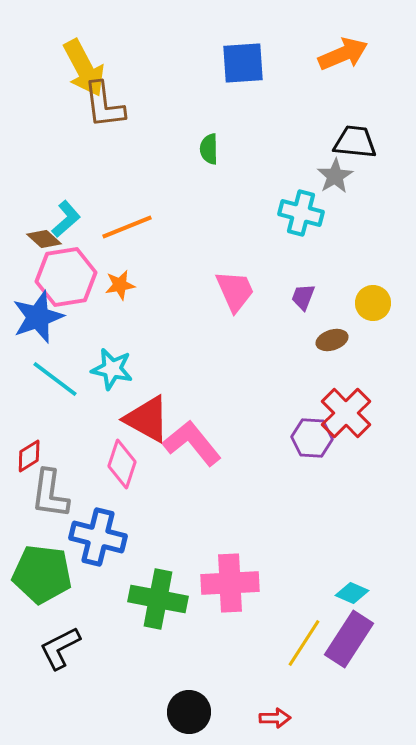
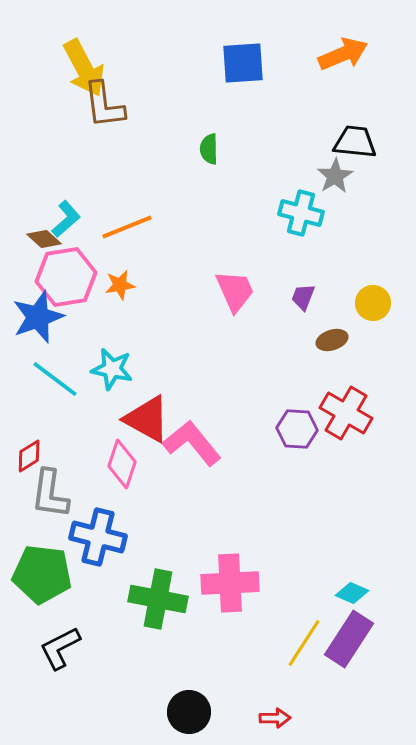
red cross: rotated 15 degrees counterclockwise
purple hexagon: moved 15 px left, 9 px up
